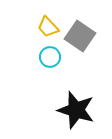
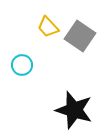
cyan circle: moved 28 px left, 8 px down
black star: moved 2 px left
